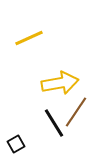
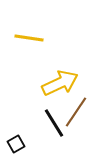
yellow line: rotated 32 degrees clockwise
yellow arrow: rotated 15 degrees counterclockwise
